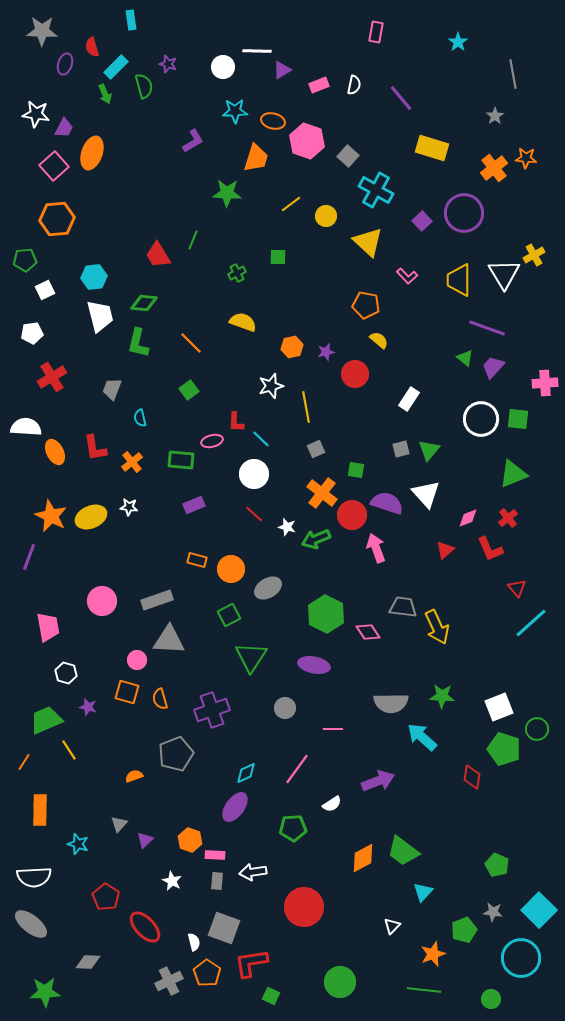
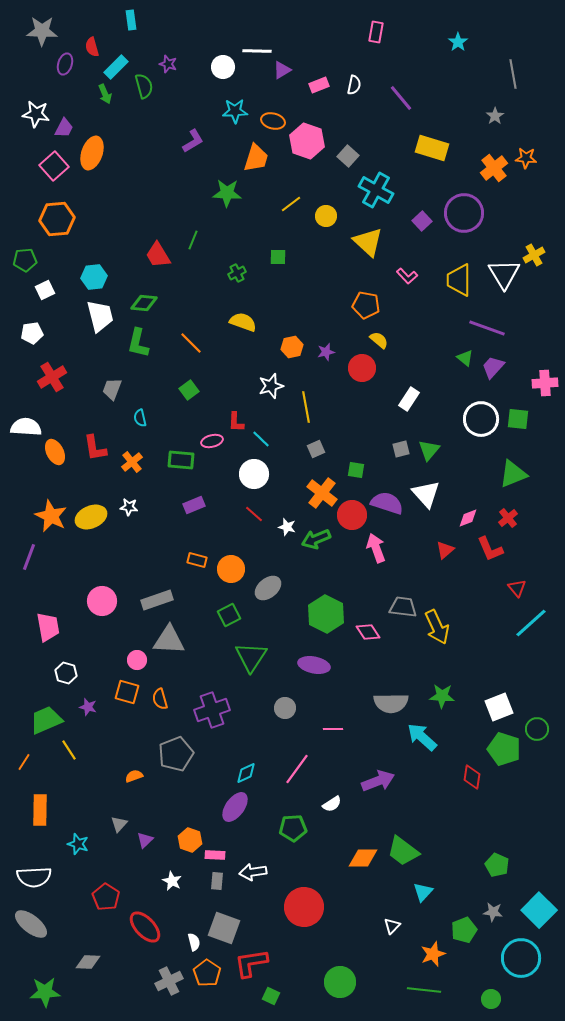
red circle at (355, 374): moved 7 px right, 6 px up
gray ellipse at (268, 588): rotated 8 degrees counterclockwise
orange diamond at (363, 858): rotated 28 degrees clockwise
